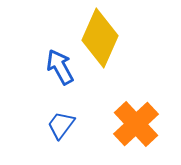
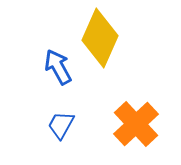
blue arrow: moved 2 px left
blue trapezoid: rotated 8 degrees counterclockwise
